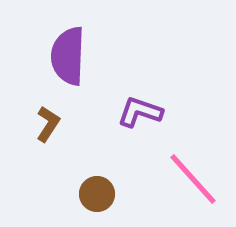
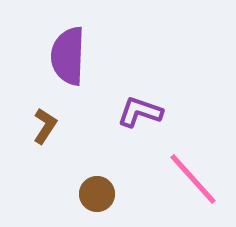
brown L-shape: moved 3 px left, 2 px down
